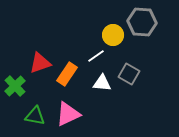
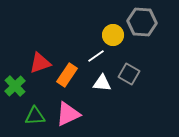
orange rectangle: moved 1 px down
green triangle: rotated 15 degrees counterclockwise
